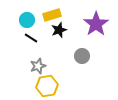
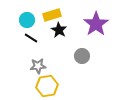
black star: rotated 21 degrees counterclockwise
gray star: rotated 14 degrees clockwise
